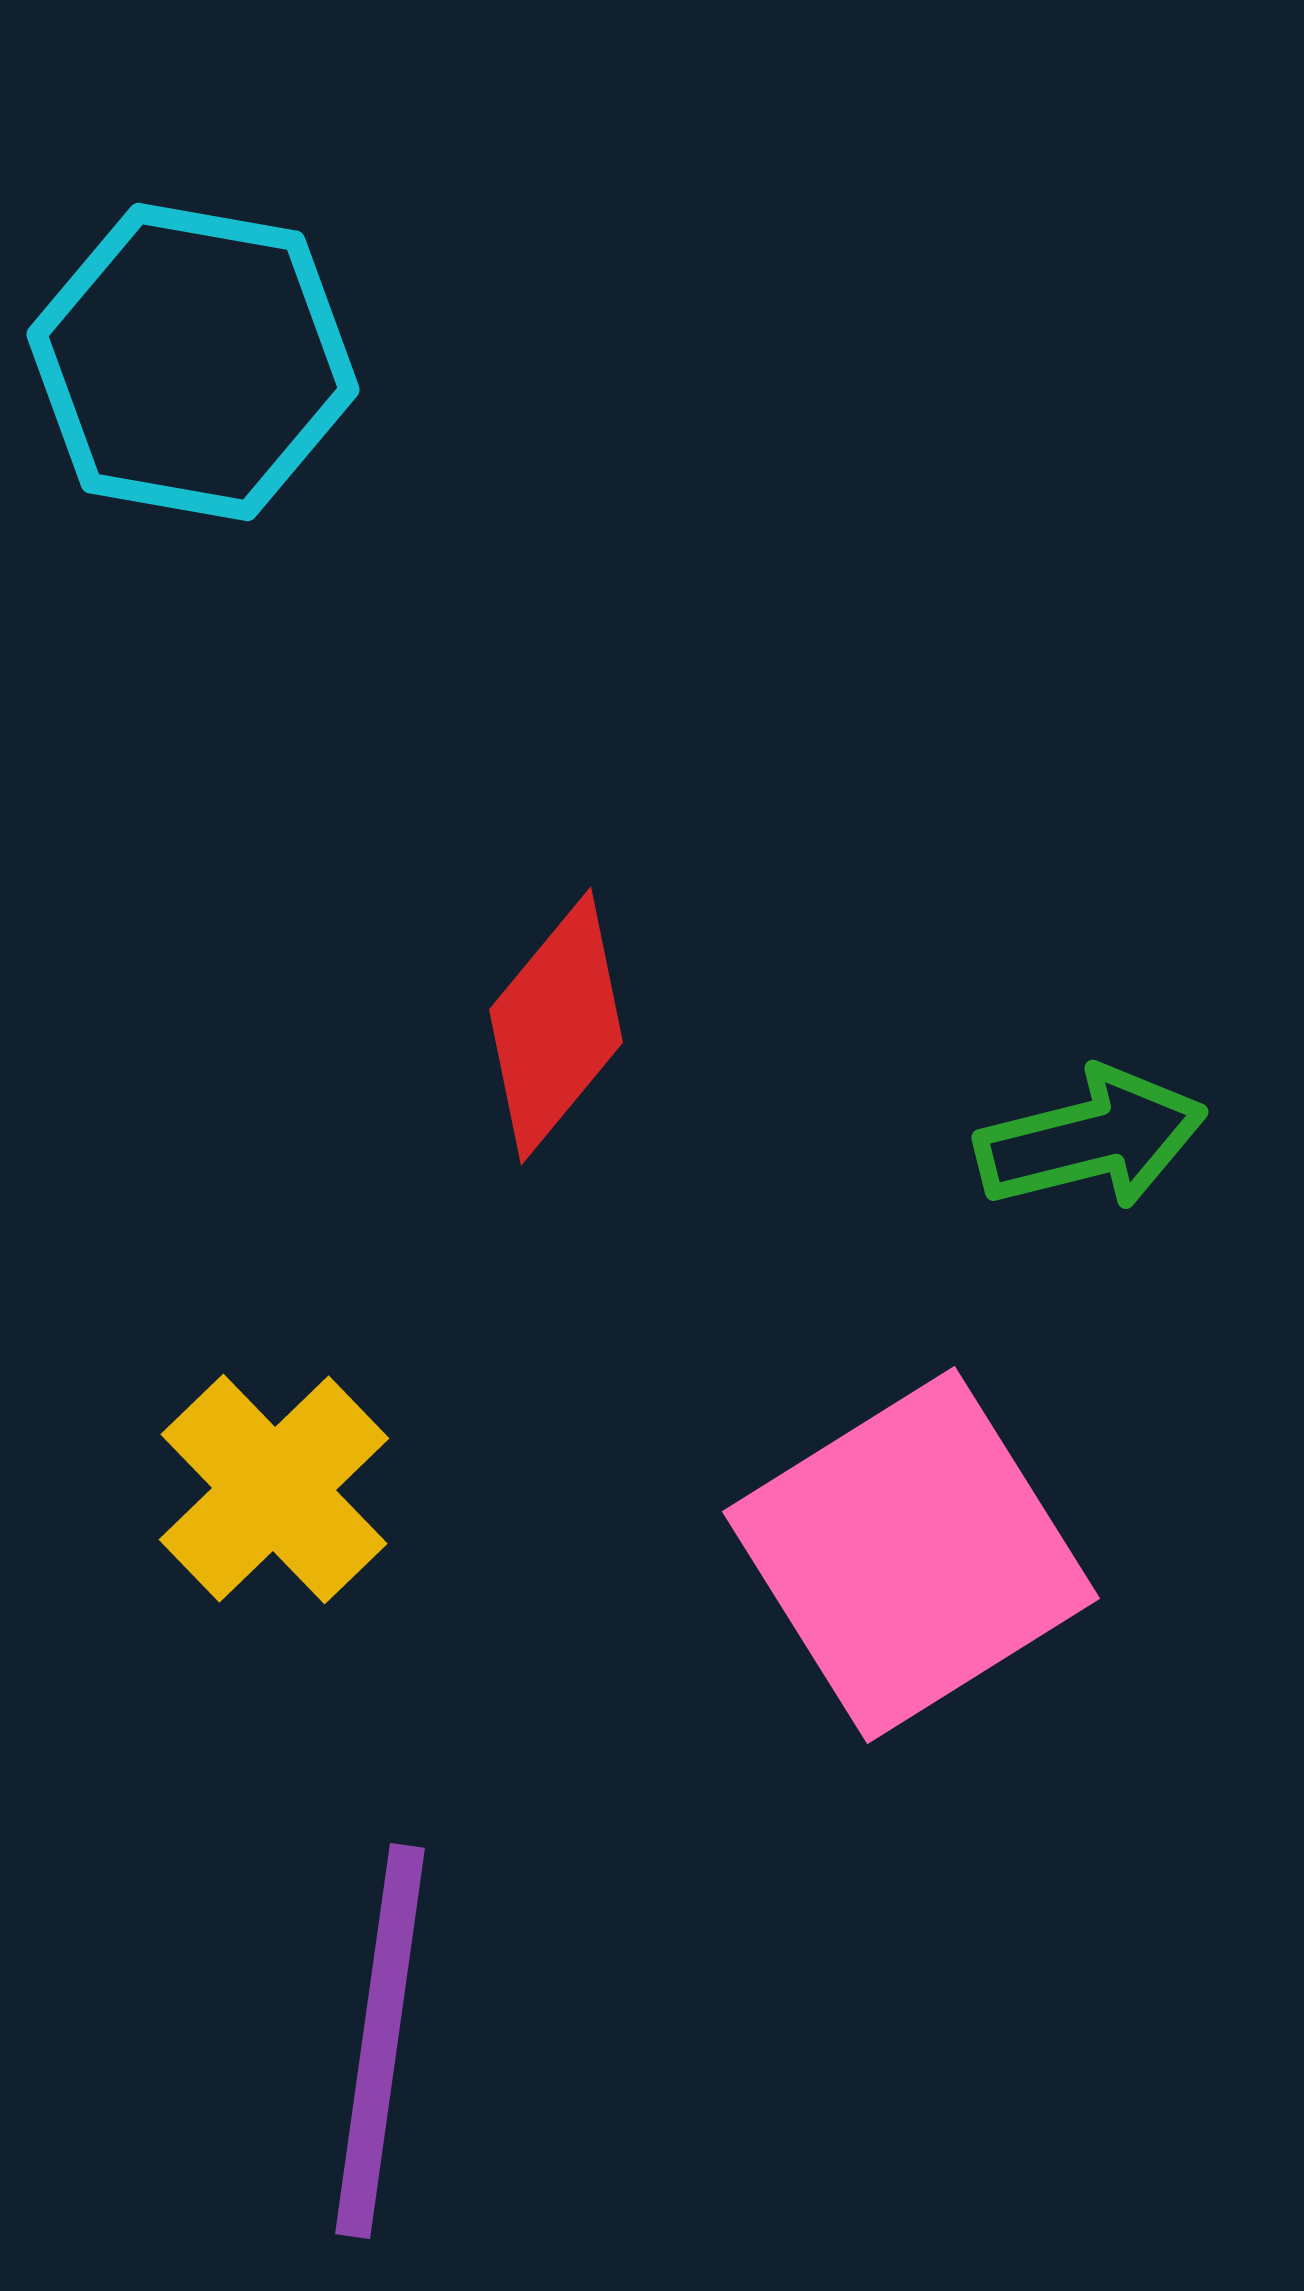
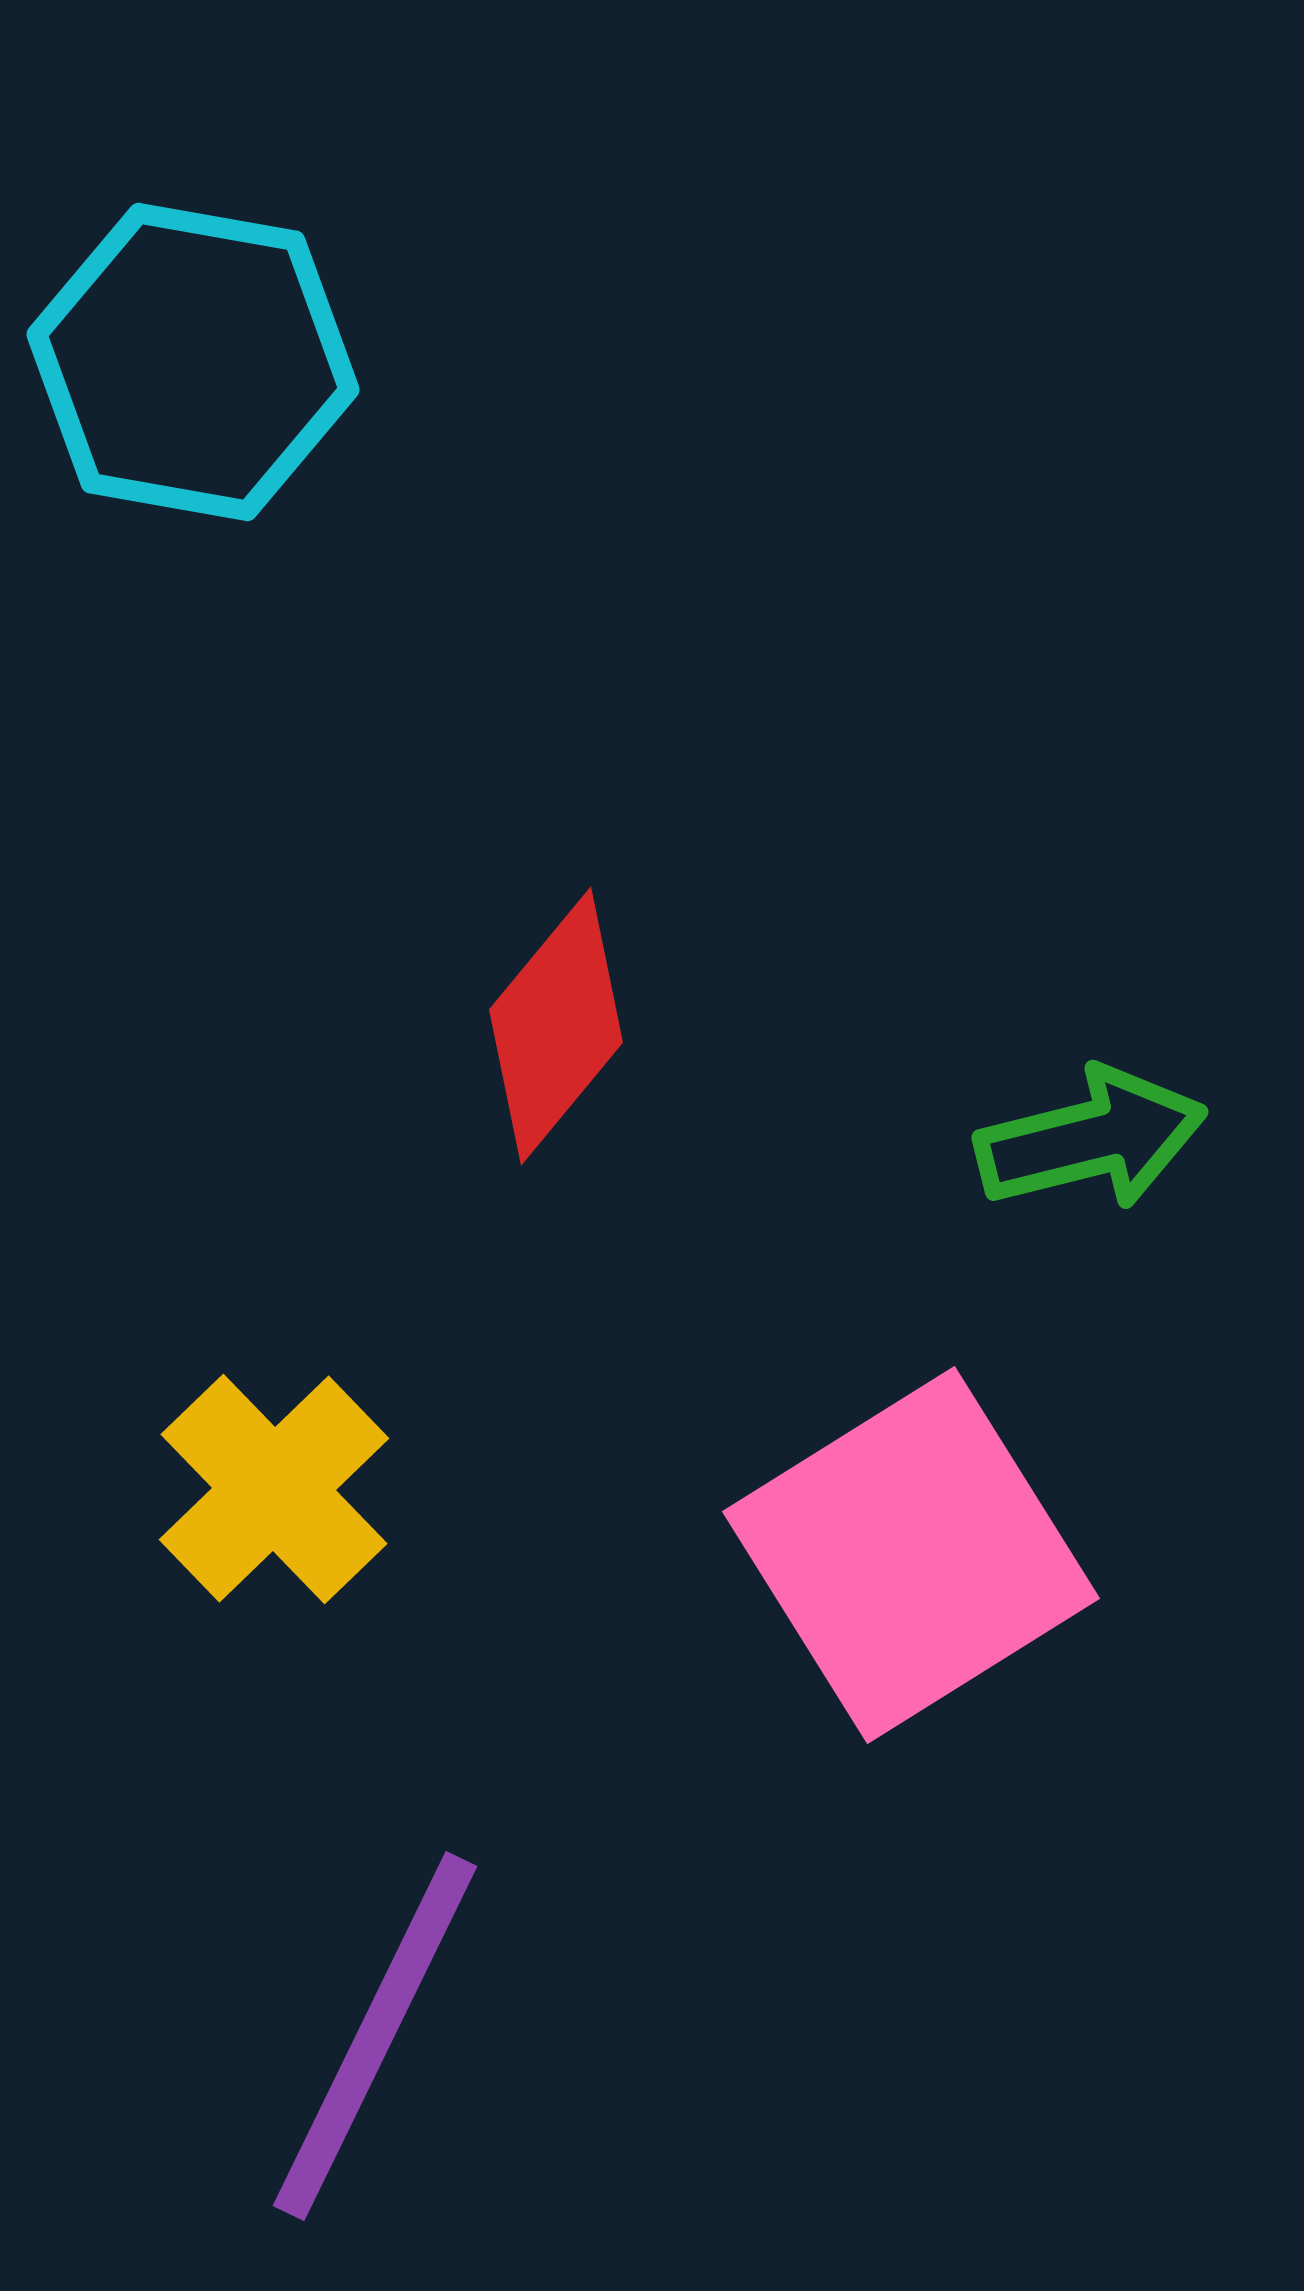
purple line: moved 5 px left, 5 px up; rotated 18 degrees clockwise
